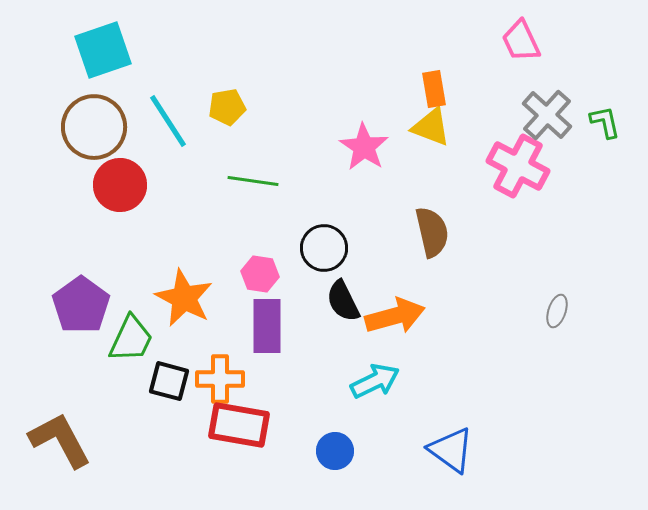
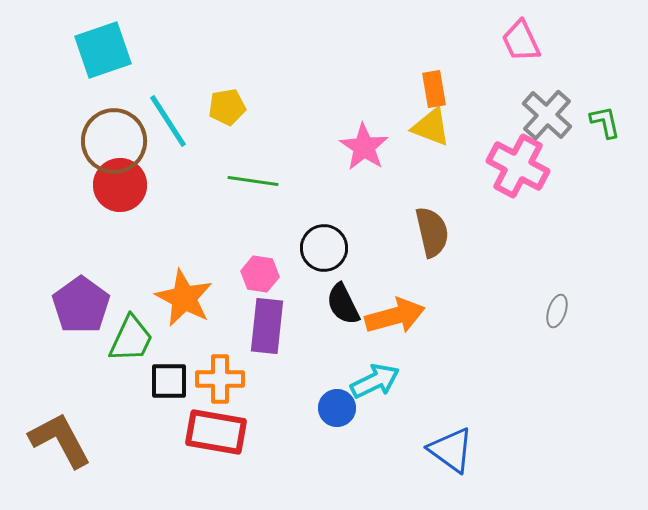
brown circle: moved 20 px right, 14 px down
black semicircle: moved 3 px down
purple rectangle: rotated 6 degrees clockwise
black square: rotated 15 degrees counterclockwise
red rectangle: moved 23 px left, 7 px down
blue circle: moved 2 px right, 43 px up
